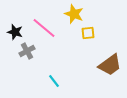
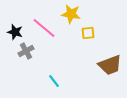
yellow star: moved 3 px left; rotated 12 degrees counterclockwise
gray cross: moved 1 px left
brown trapezoid: rotated 15 degrees clockwise
